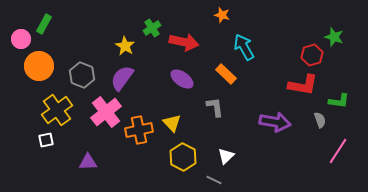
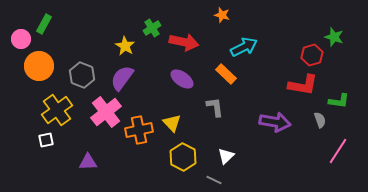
cyan arrow: rotated 92 degrees clockwise
